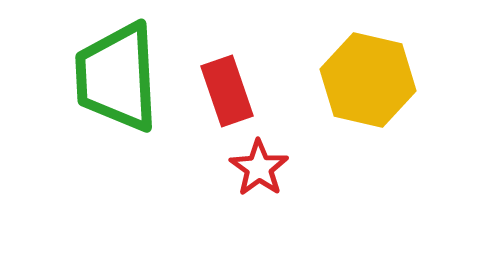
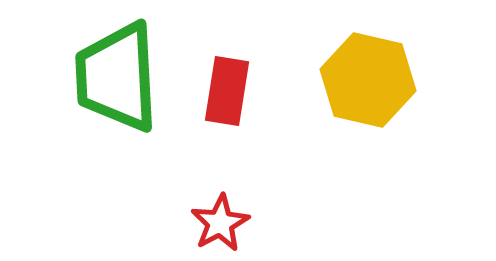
red rectangle: rotated 28 degrees clockwise
red star: moved 39 px left, 55 px down; rotated 8 degrees clockwise
